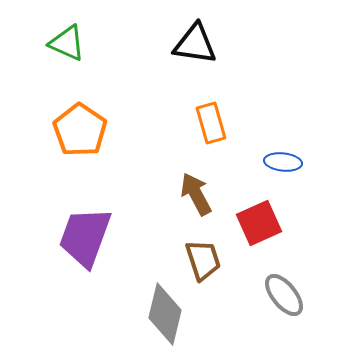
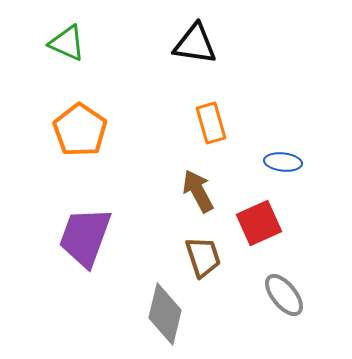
brown arrow: moved 2 px right, 3 px up
brown trapezoid: moved 3 px up
